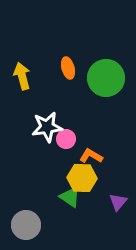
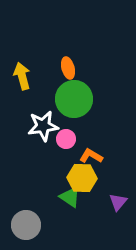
green circle: moved 32 px left, 21 px down
white star: moved 4 px left, 1 px up
